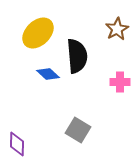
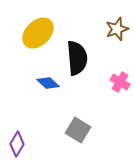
brown star: rotated 10 degrees clockwise
black semicircle: moved 2 px down
blue diamond: moved 9 px down
pink cross: rotated 30 degrees clockwise
purple diamond: rotated 30 degrees clockwise
